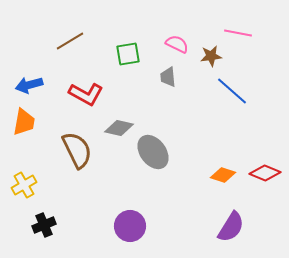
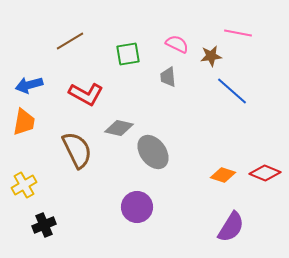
purple circle: moved 7 px right, 19 px up
